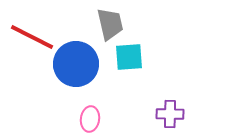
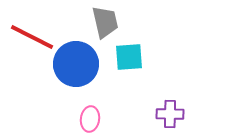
gray trapezoid: moved 5 px left, 2 px up
